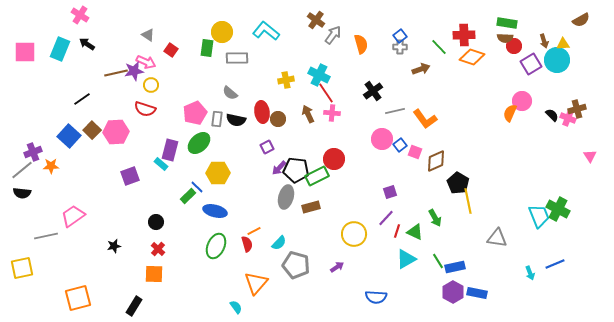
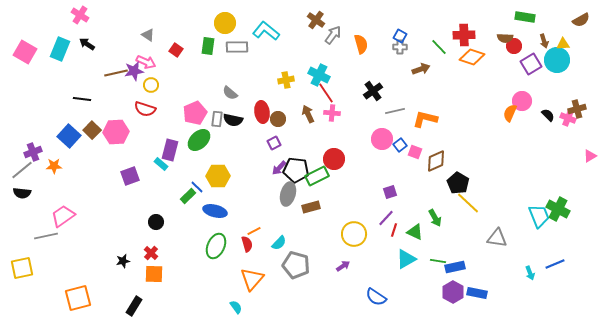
green rectangle at (507, 23): moved 18 px right, 6 px up
yellow circle at (222, 32): moved 3 px right, 9 px up
blue square at (400, 36): rotated 24 degrees counterclockwise
green rectangle at (207, 48): moved 1 px right, 2 px up
red square at (171, 50): moved 5 px right
pink square at (25, 52): rotated 30 degrees clockwise
gray rectangle at (237, 58): moved 11 px up
black line at (82, 99): rotated 42 degrees clockwise
black semicircle at (552, 115): moved 4 px left
orange L-shape at (425, 119): rotated 140 degrees clockwise
black semicircle at (236, 120): moved 3 px left
green ellipse at (199, 143): moved 3 px up
purple square at (267, 147): moved 7 px right, 4 px up
pink triangle at (590, 156): rotated 32 degrees clockwise
orange star at (51, 166): moved 3 px right
yellow hexagon at (218, 173): moved 3 px down
gray ellipse at (286, 197): moved 2 px right, 3 px up
yellow line at (468, 201): moved 2 px down; rotated 35 degrees counterclockwise
pink trapezoid at (73, 216): moved 10 px left
red line at (397, 231): moved 3 px left, 1 px up
black star at (114, 246): moved 9 px right, 15 px down
red cross at (158, 249): moved 7 px left, 4 px down
green line at (438, 261): rotated 49 degrees counterclockwise
purple arrow at (337, 267): moved 6 px right, 1 px up
orange triangle at (256, 283): moved 4 px left, 4 px up
blue semicircle at (376, 297): rotated 30 degrees clockwise
